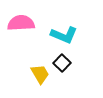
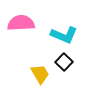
black square: moved 2 px right, 1 px up
